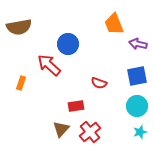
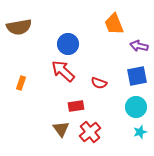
purple arrow: moved 1 px right, 2 px down
red arrow: moved 14 px right, 6 px down
cyan circle: moved 1 px left, 1 px down
brown triangle: rotated 18 degrees counterclockwise
